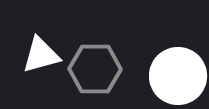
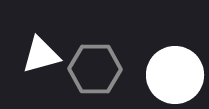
white circle: moved 3 px left, 1 px up
